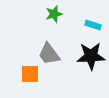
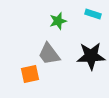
green star: moved 4 px right, 7 px down
cyan rectangle: moved 11 px up
orange square: rotated 12 degrees counterclockwise
